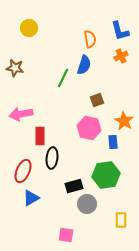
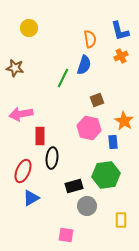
gray circle: moved 2 px down
